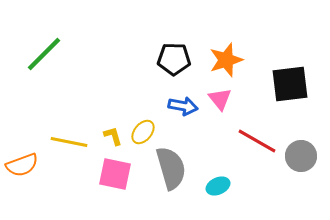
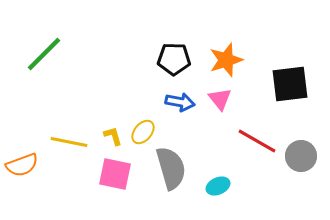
blue arrow: moved 3 px left, 4 px up
